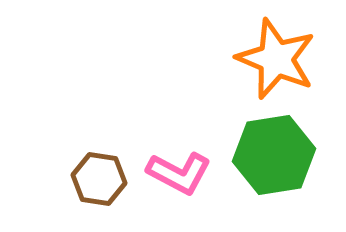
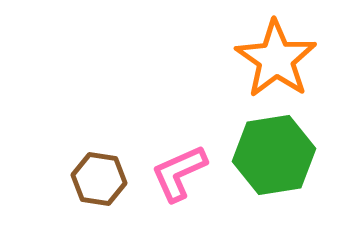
orange star: rotated 12 degrees clockwise
pink L-shape: rotated 128 degrees clockwise
